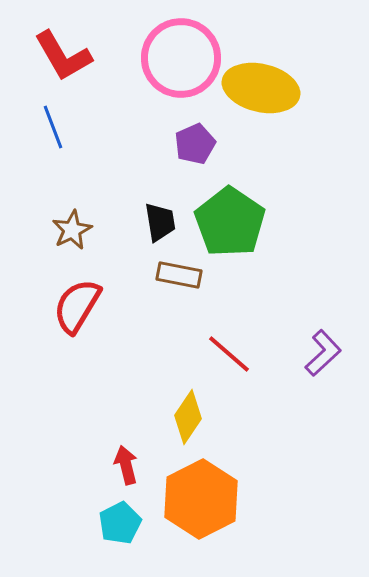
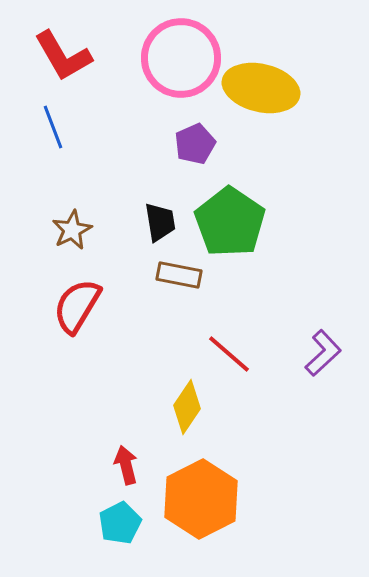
yellow diamond: moved 1 px left, 10 px up
